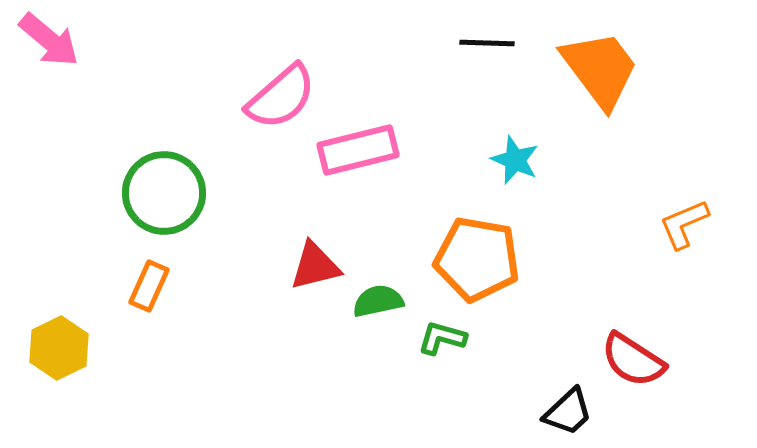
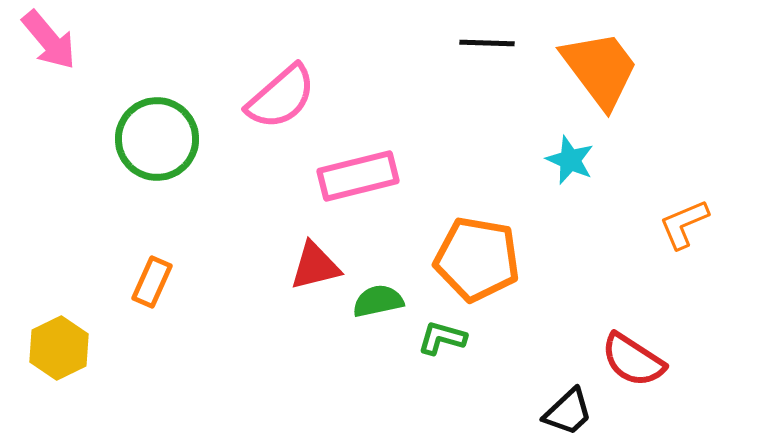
pink arrow: rotated 10 degrees clockwise
pink rectangle: moved 26 px down
cyan star: moved 55 px right
green circle: moved 7 px left, 54 px up
orange rectangle: moved 3 px right, 4 px up
